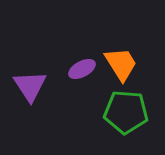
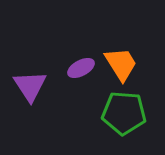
purple ellipse: moved 1 px left, 1 px up
green pentagon: moved 2 px left, 1 px down
